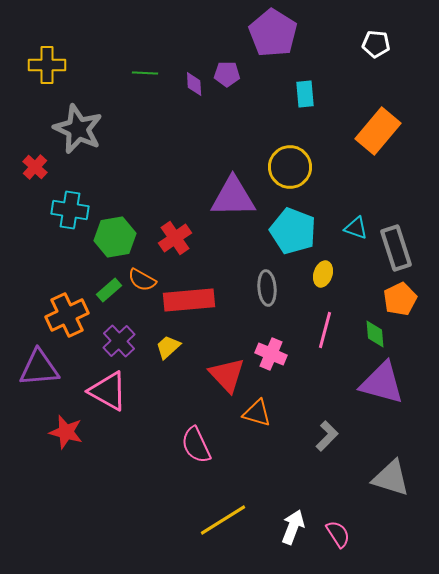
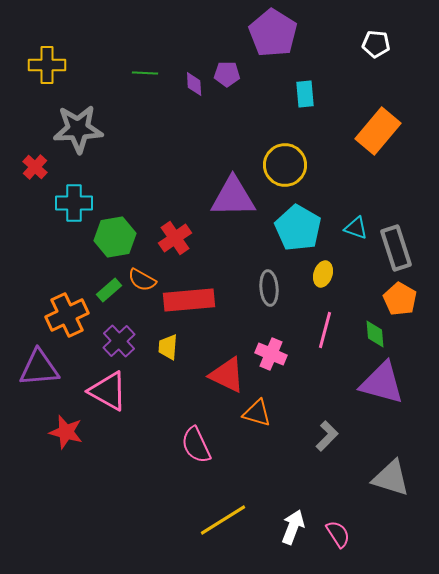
gray star at (78, 129): rotated 27 degrees counterclockwise
yellow circle at (290, 167): moved 5 px left, 2 px up
cyan cross at (70, 210): moved 4 px right, 7 px up; rotated 9 degrees counterclockwise
cyan pentagon at (293, 231): moved 5 px right, 3 px up; rotated 9 degrees clockwise
gray ellipse at (267, 288): moved 2 px right
orange pentagon at (400, 299): rotated 16 degrees counterclockwise
yellow trapezoid at (168, 347): rotated 44 degrees counterclockwise
red triangle at (227, 375): rotated 21 degrees counterclockwise
